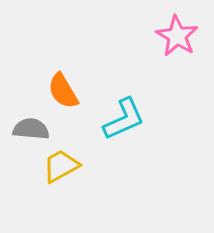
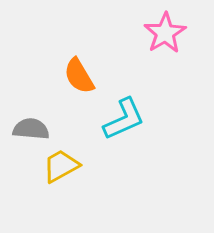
pink star: moved 12 px left, 3 px up; rotated 9 degrees clockwise
orange semicircle: moved 16 px right, 15 px up
